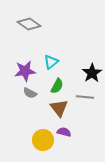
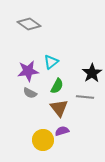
purple star: moved 3 px right
purple semicircle: moved 2 px left, 1 px up; rotated 32 degrees counterclockwise
